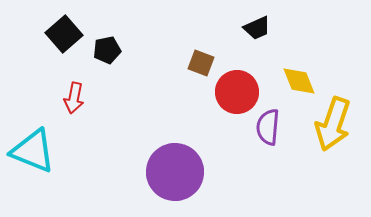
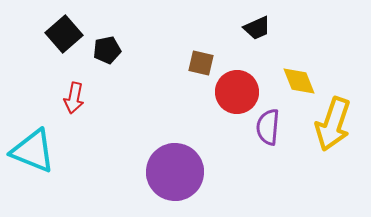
brown square: rotated 8 degrees counterclockwise
